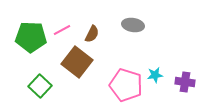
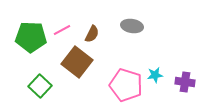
gray ellipse: moved 1 px left, 1 px down
